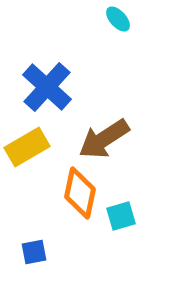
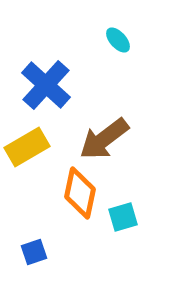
cyan ellipse: moved 21 px down
blue cross: moved 1 px left, 2 px up
brown arrow: rotated 4 degrees counterclockwise
cyan square: moved 2 px right, 1 px down
blue square: rotated 8 degrees counterclockwise
